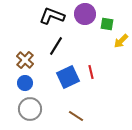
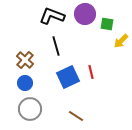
black line: rotated 48 degrees counterclockwise
